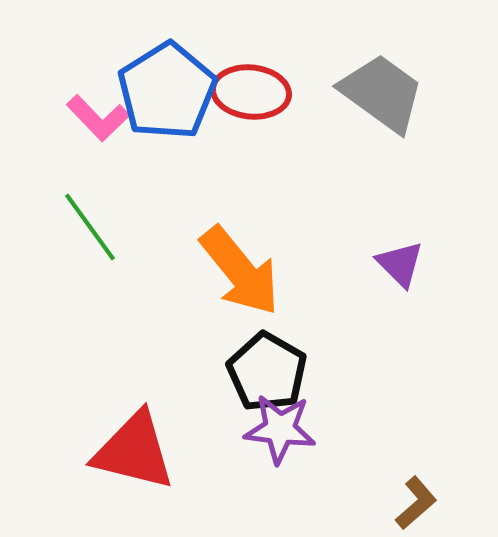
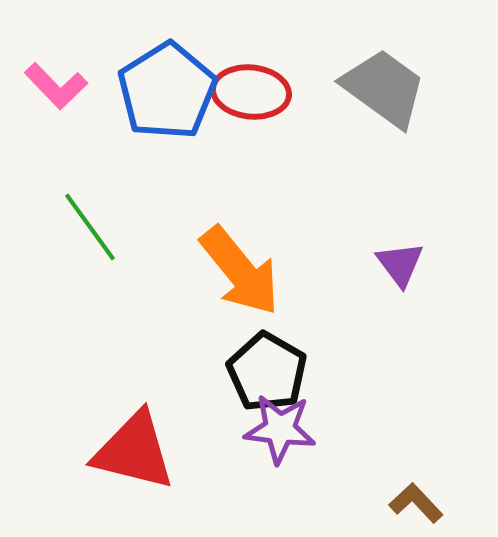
gray trapezoid: moved 2 px right, 5 px up
pink L-shape: moved 42 px left, 32 px up
purple triangle: rotated 8 degrees clockwise
brown L-shape: rotated 92 degrees counterclockwise
